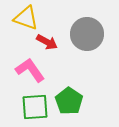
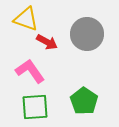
yellow triangle: moved 1 px down
pink L-shape: moved 1 px down
green pentagon: moved 15 px right
